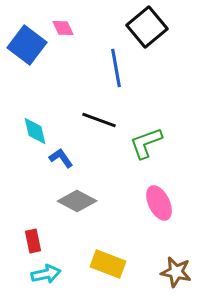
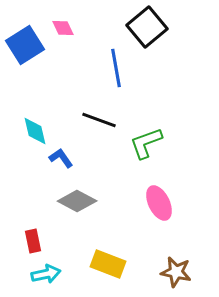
blue square: moved 2 px left; rotated 21 degrees clockwise
